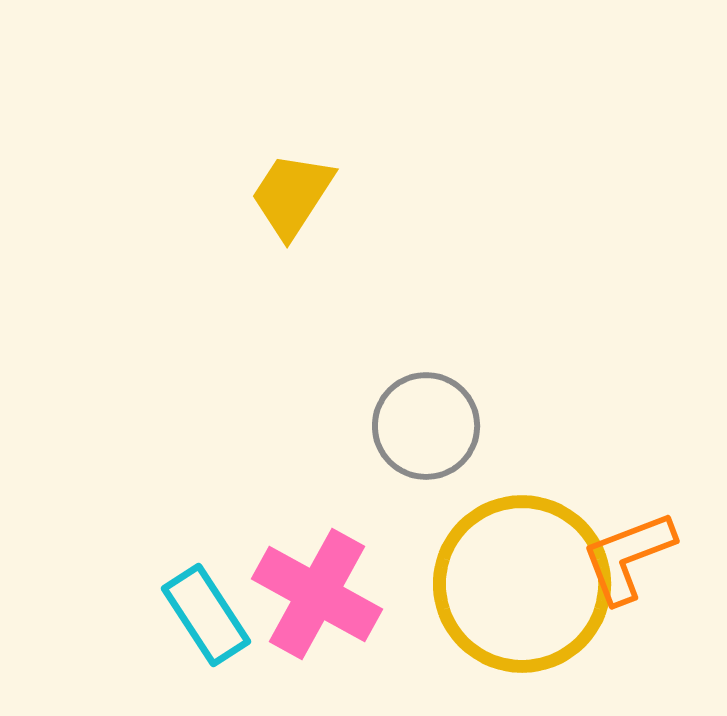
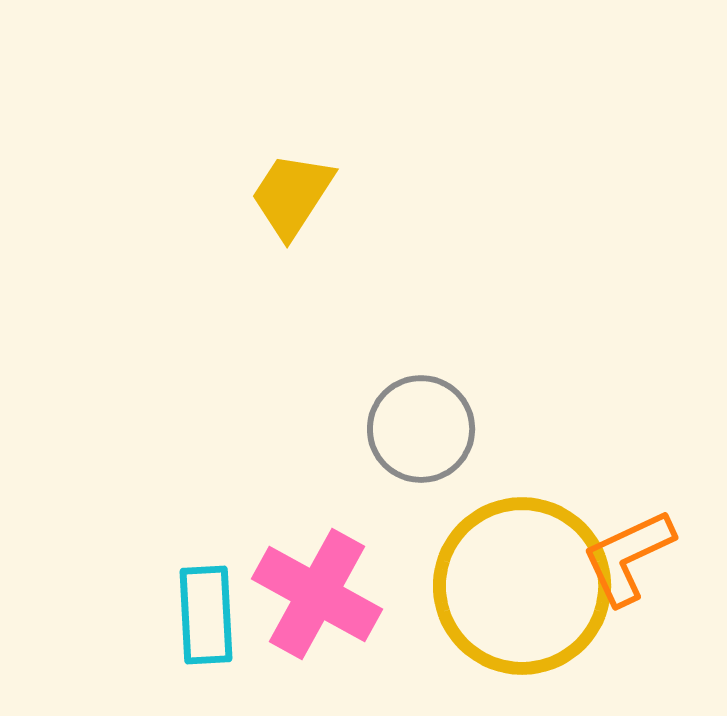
gray circle: moved 5 px left, 3 px down
orange L-shape: rotated 4 degrees counterclockwise
yellow circle: moved 2 px down
cyan rectangle: rotated 30 degrees clockwise
